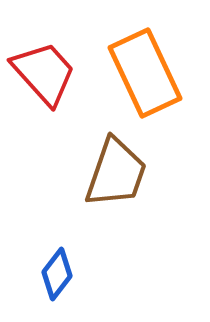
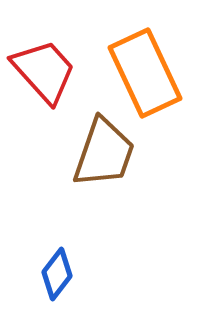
red trapezoid: moved 2 px up
brown trapezoid: moved 12 px left, 20 px up
